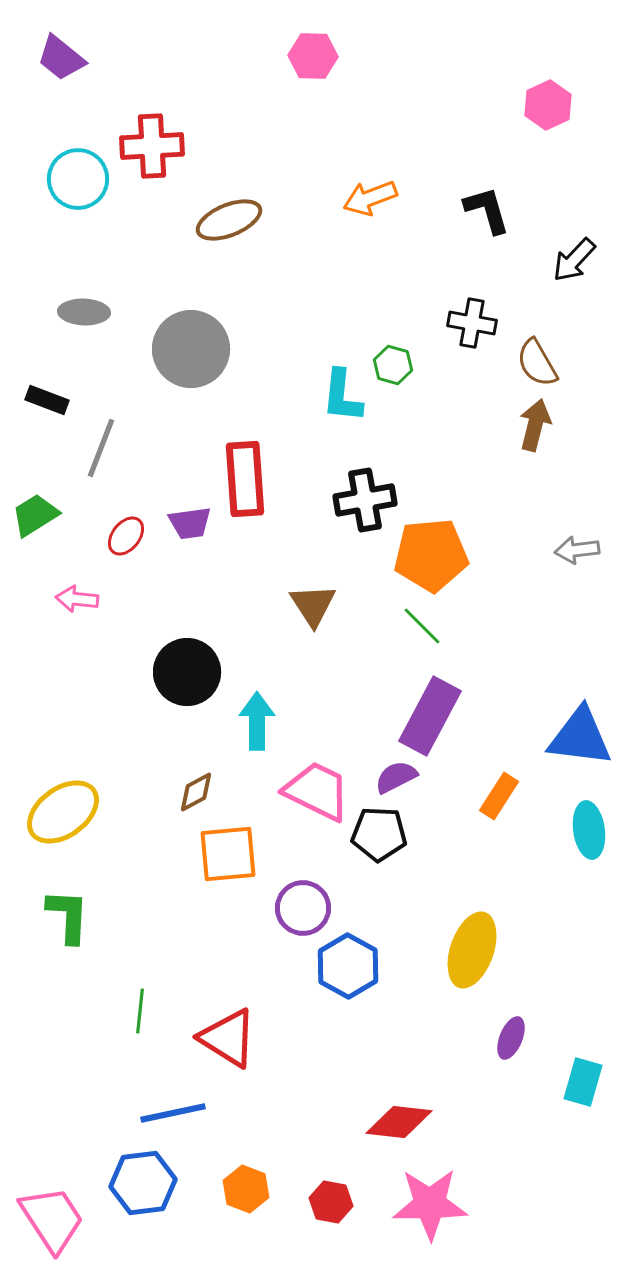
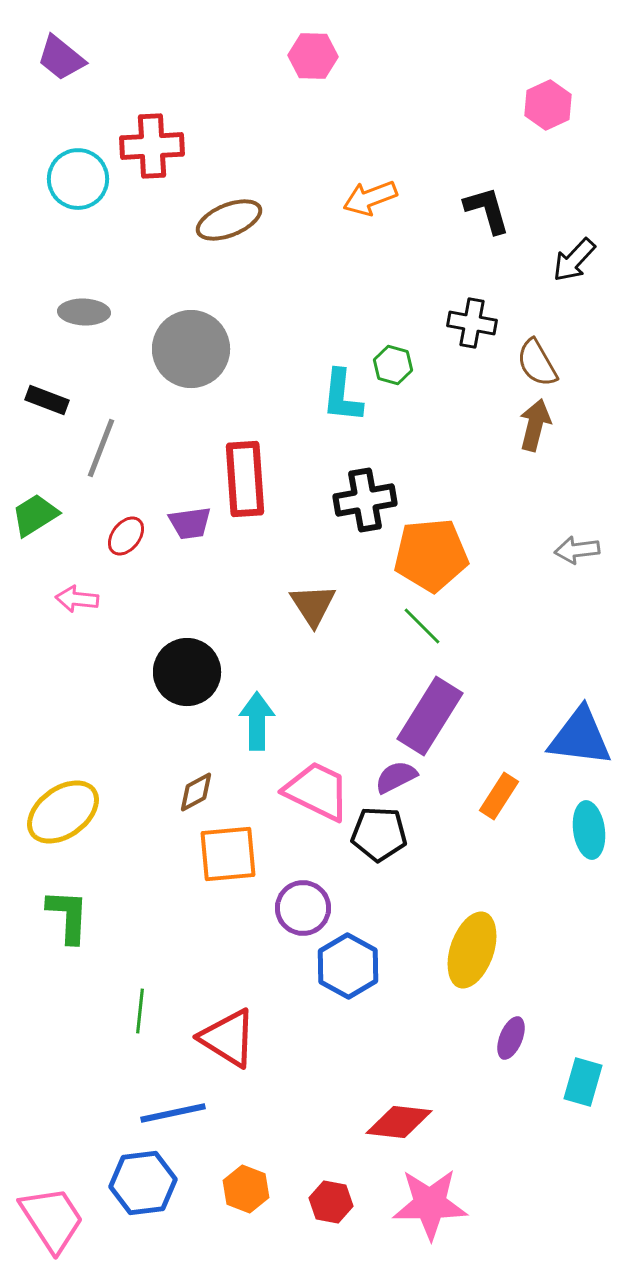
purple rectangle at (430, 716): rotated 4 degrees clockwise
